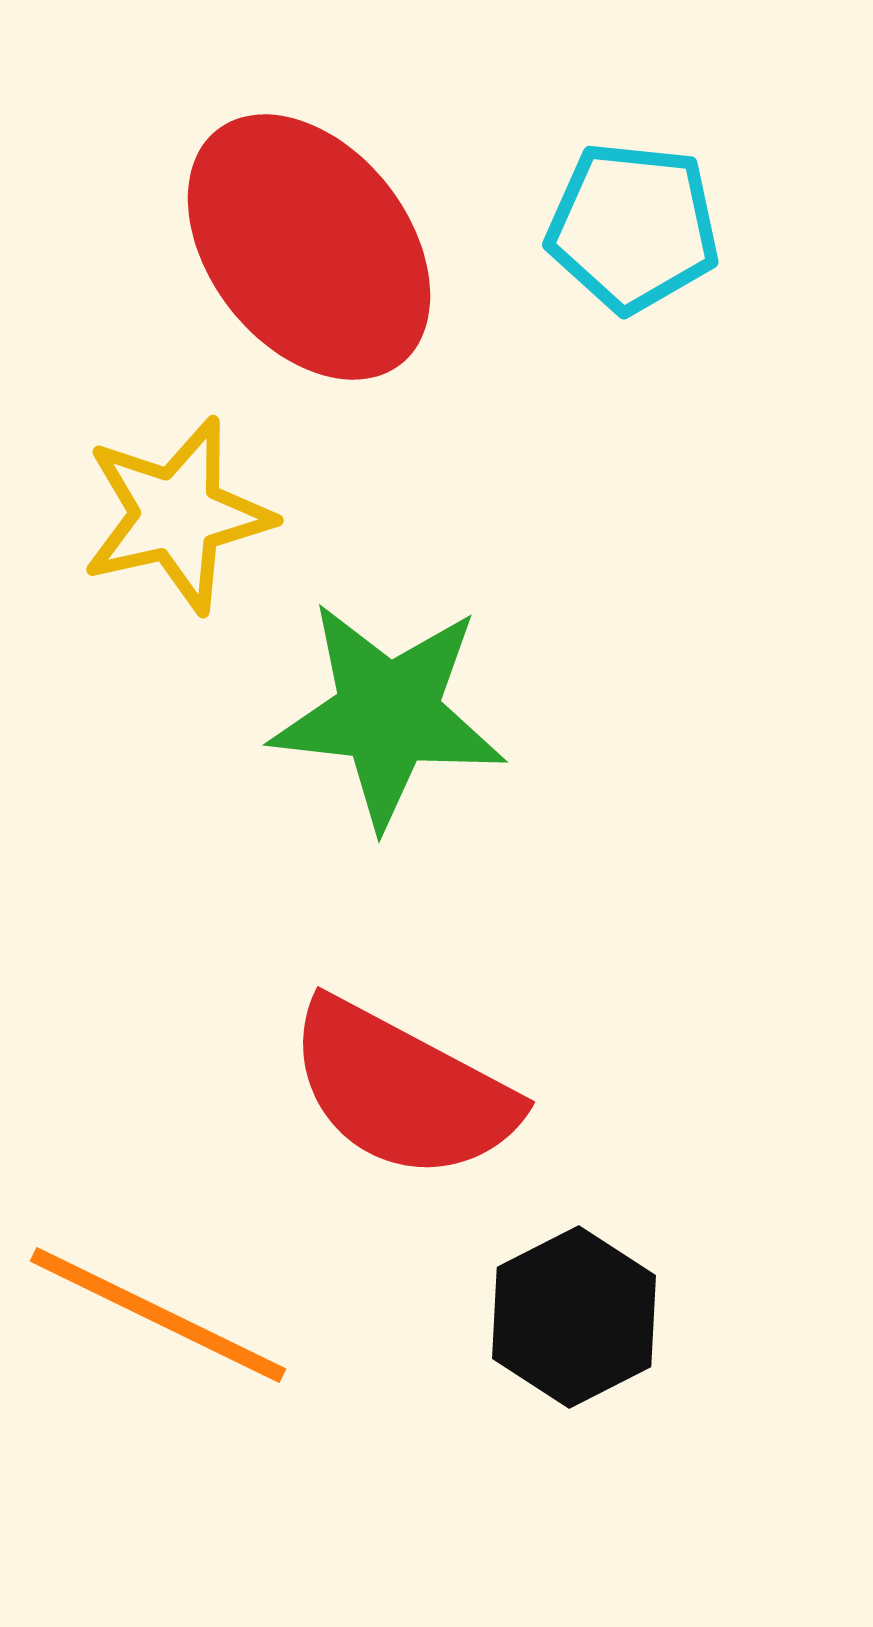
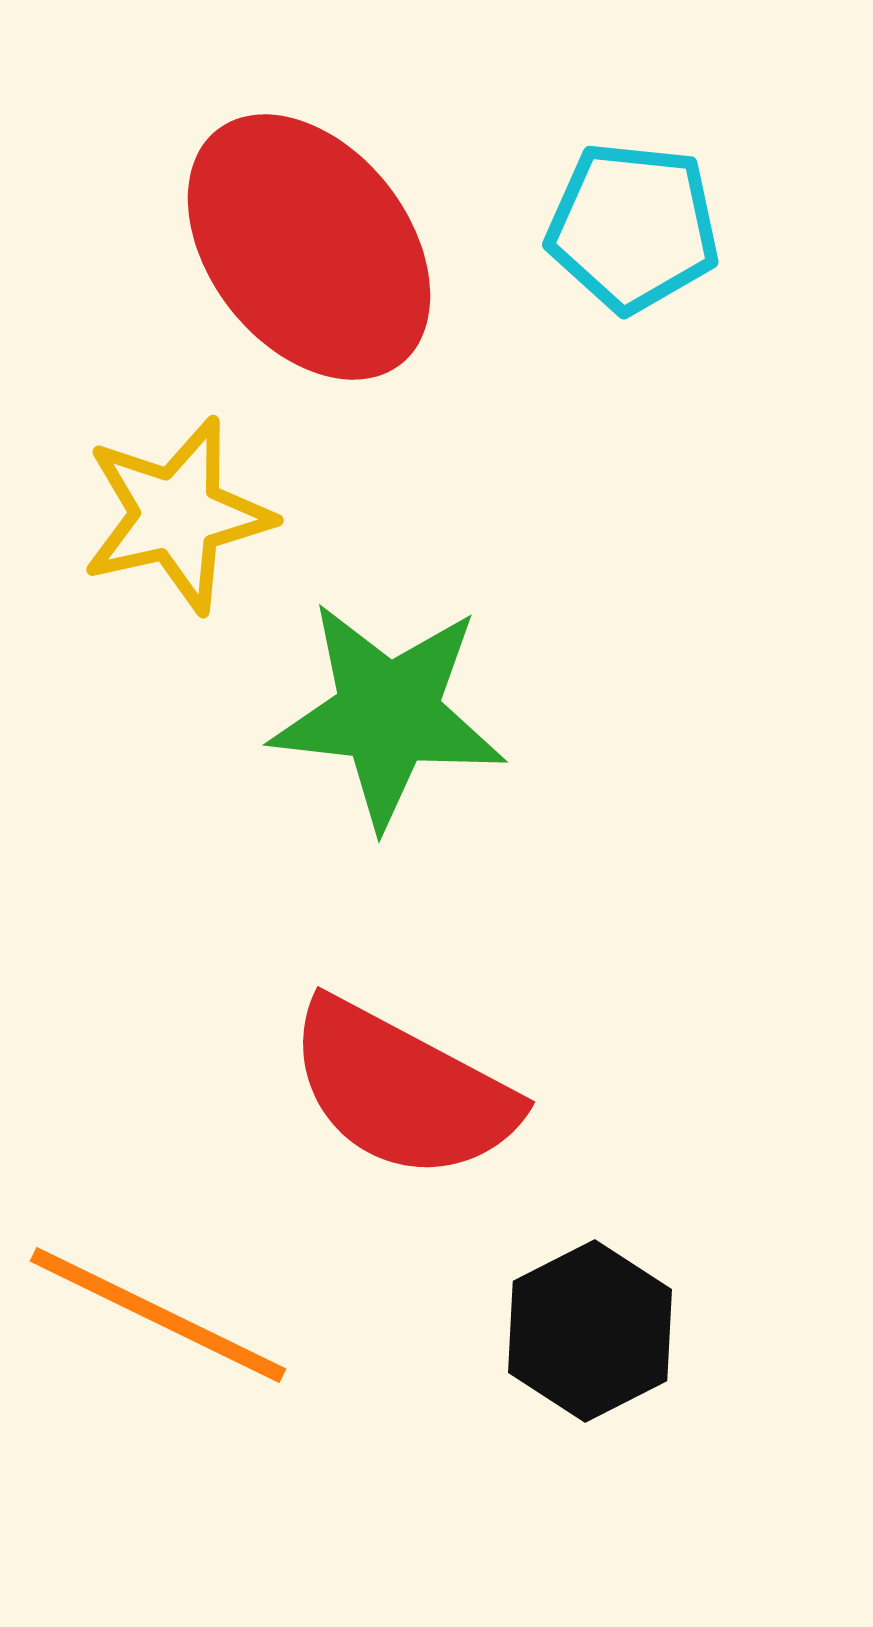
black hexagon: moved 16 px right, 14 px down
